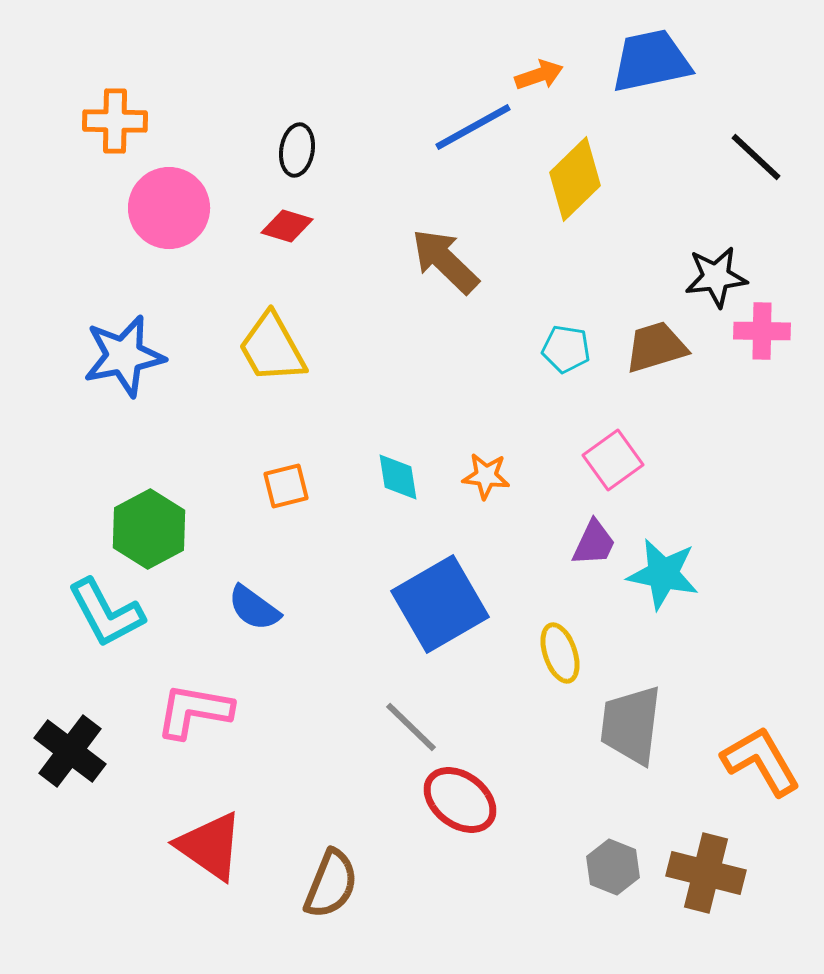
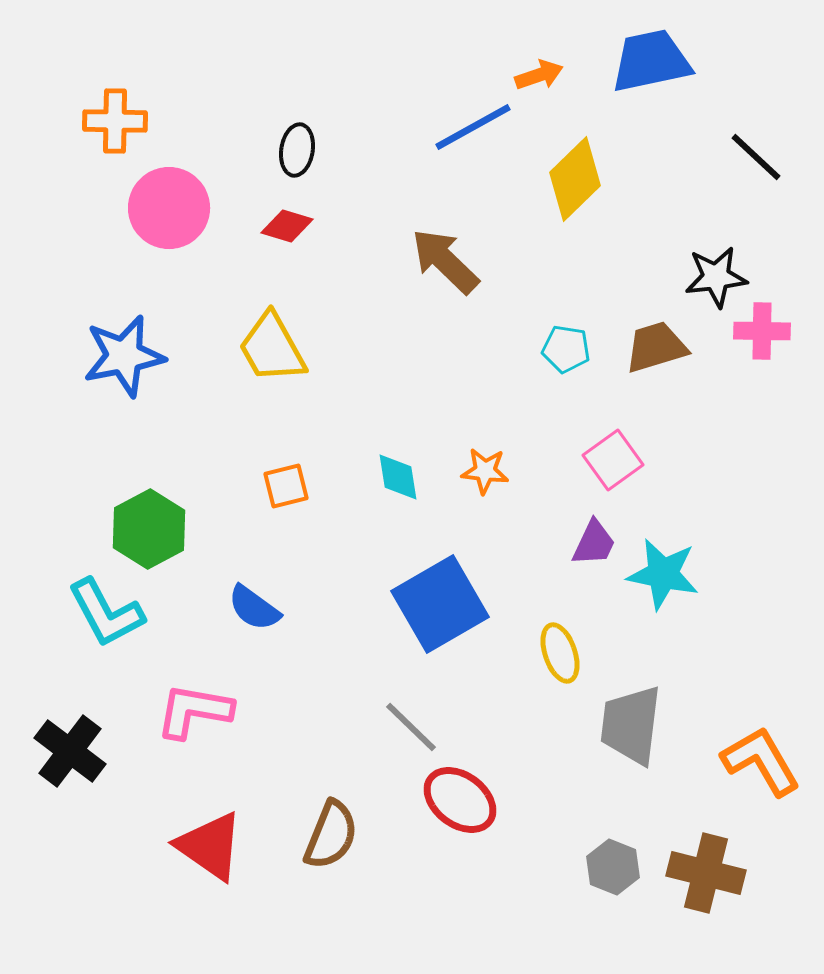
orange star: moved 1 px left, 5 px up
brown semicircle: moved 49 px up
